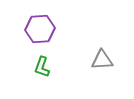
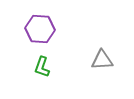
purple hexagon: rotated 8 degrees clockwise
